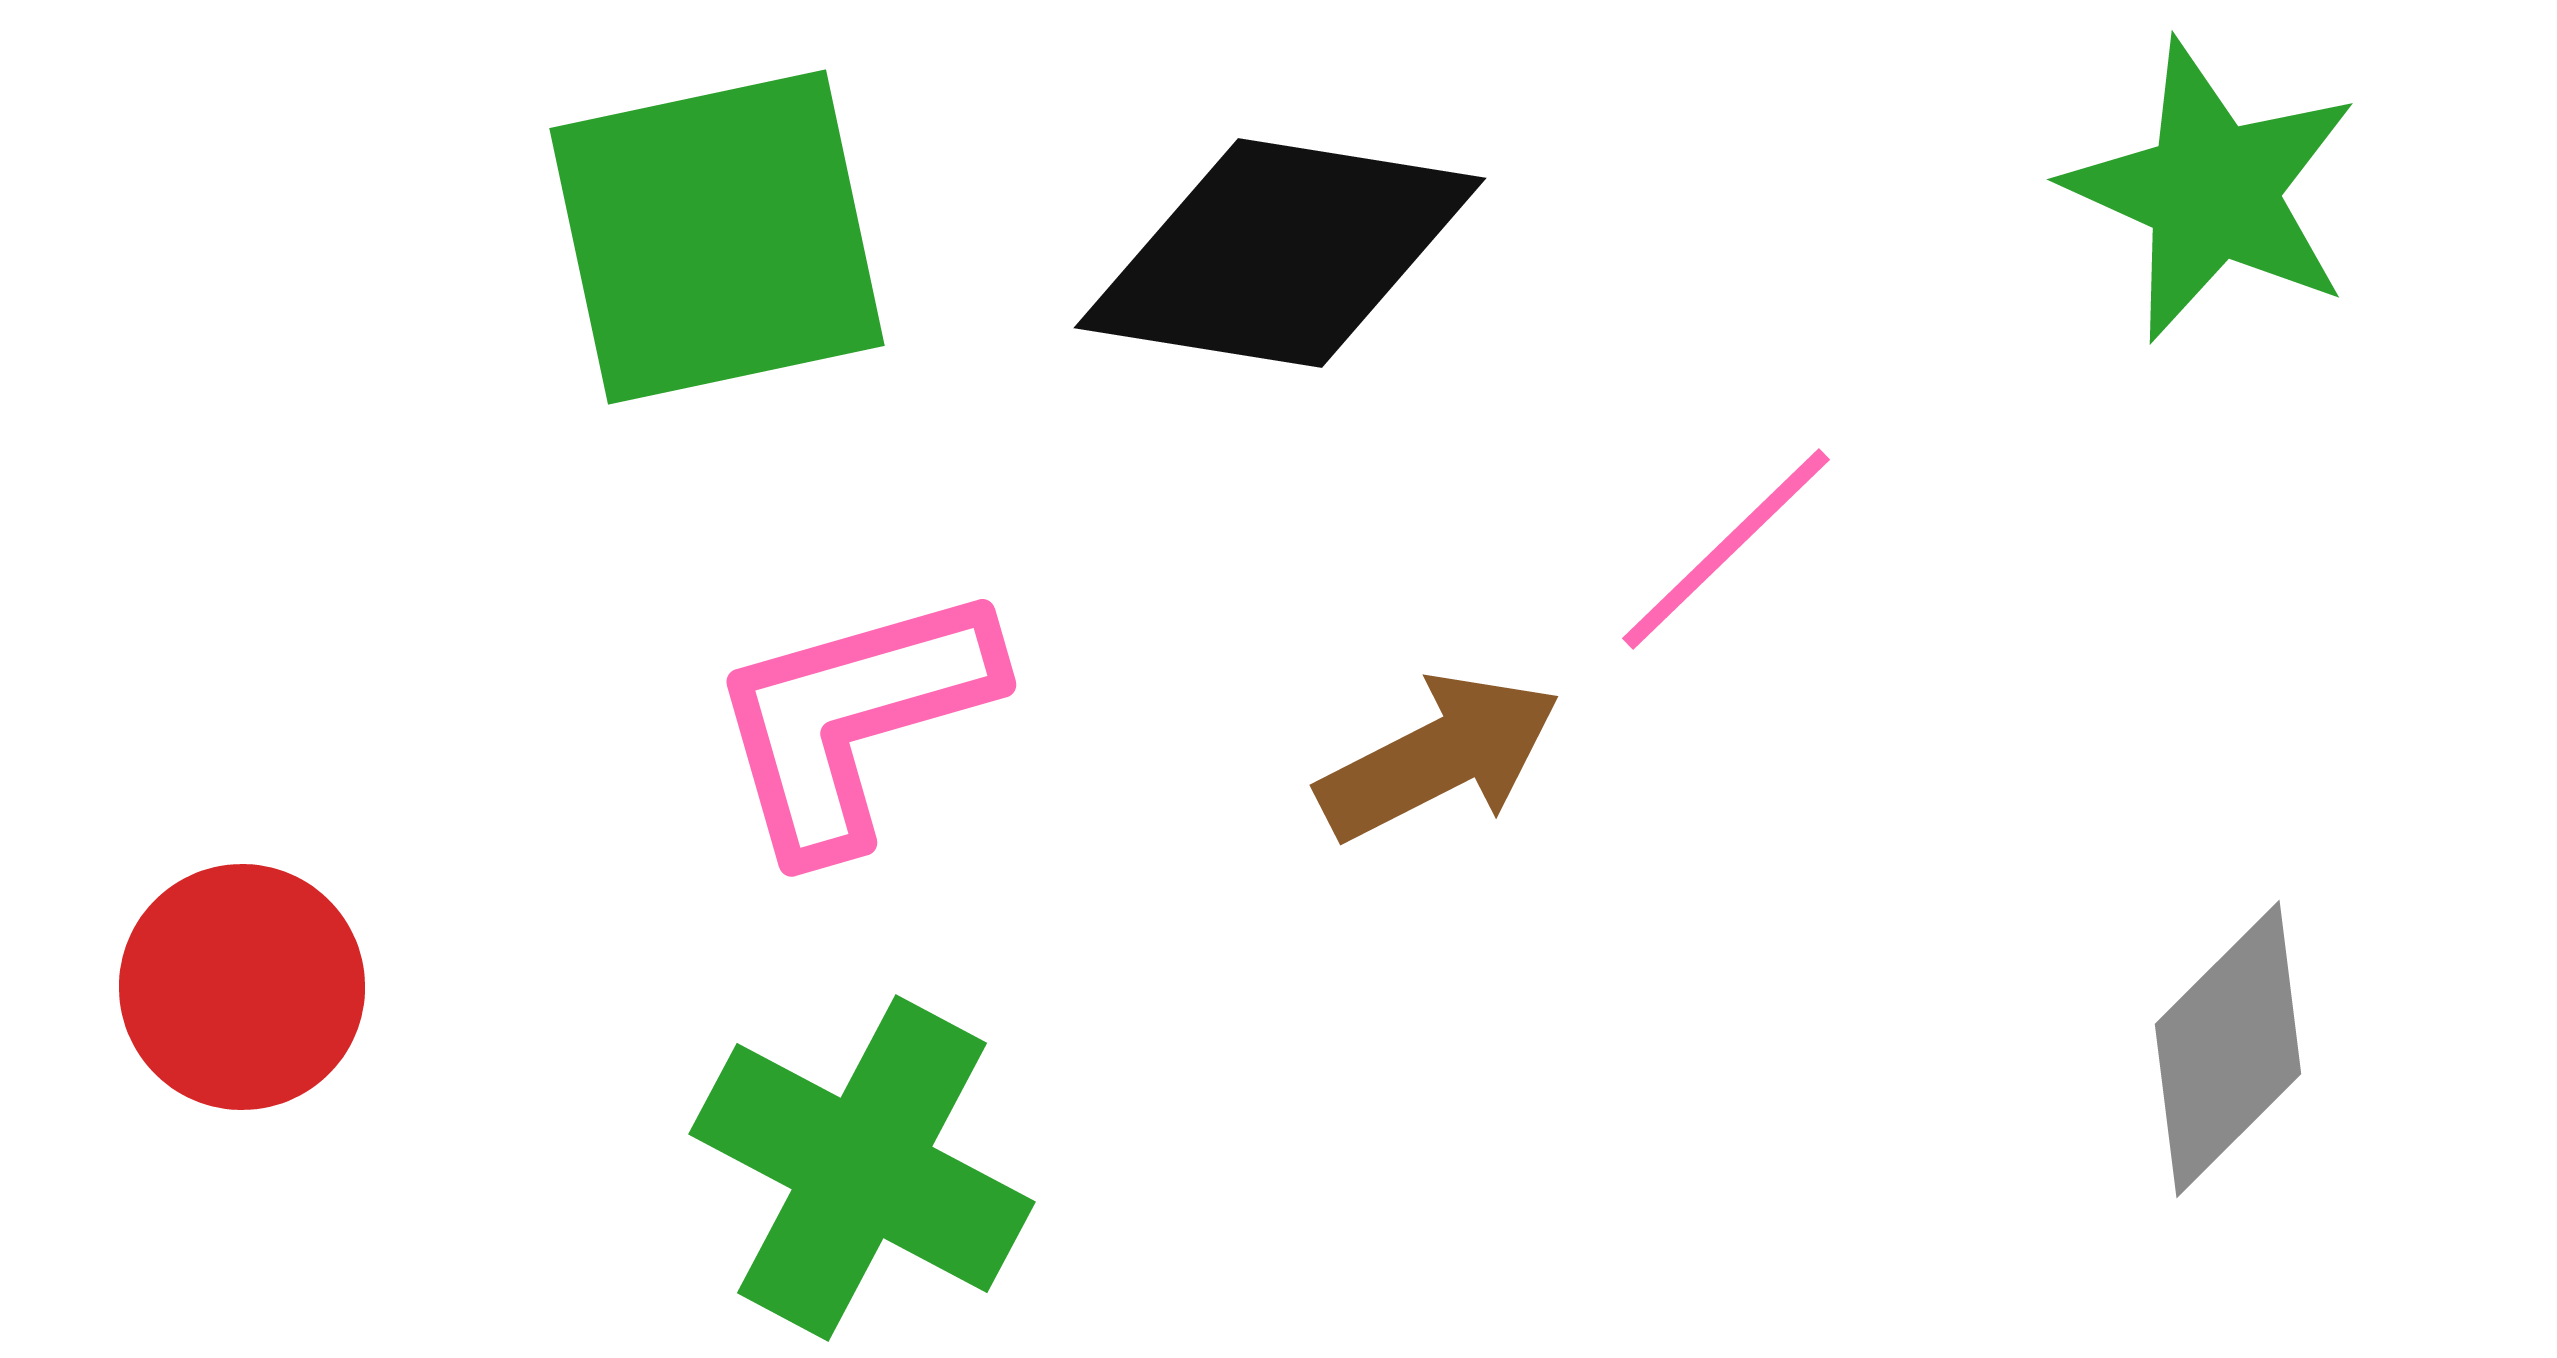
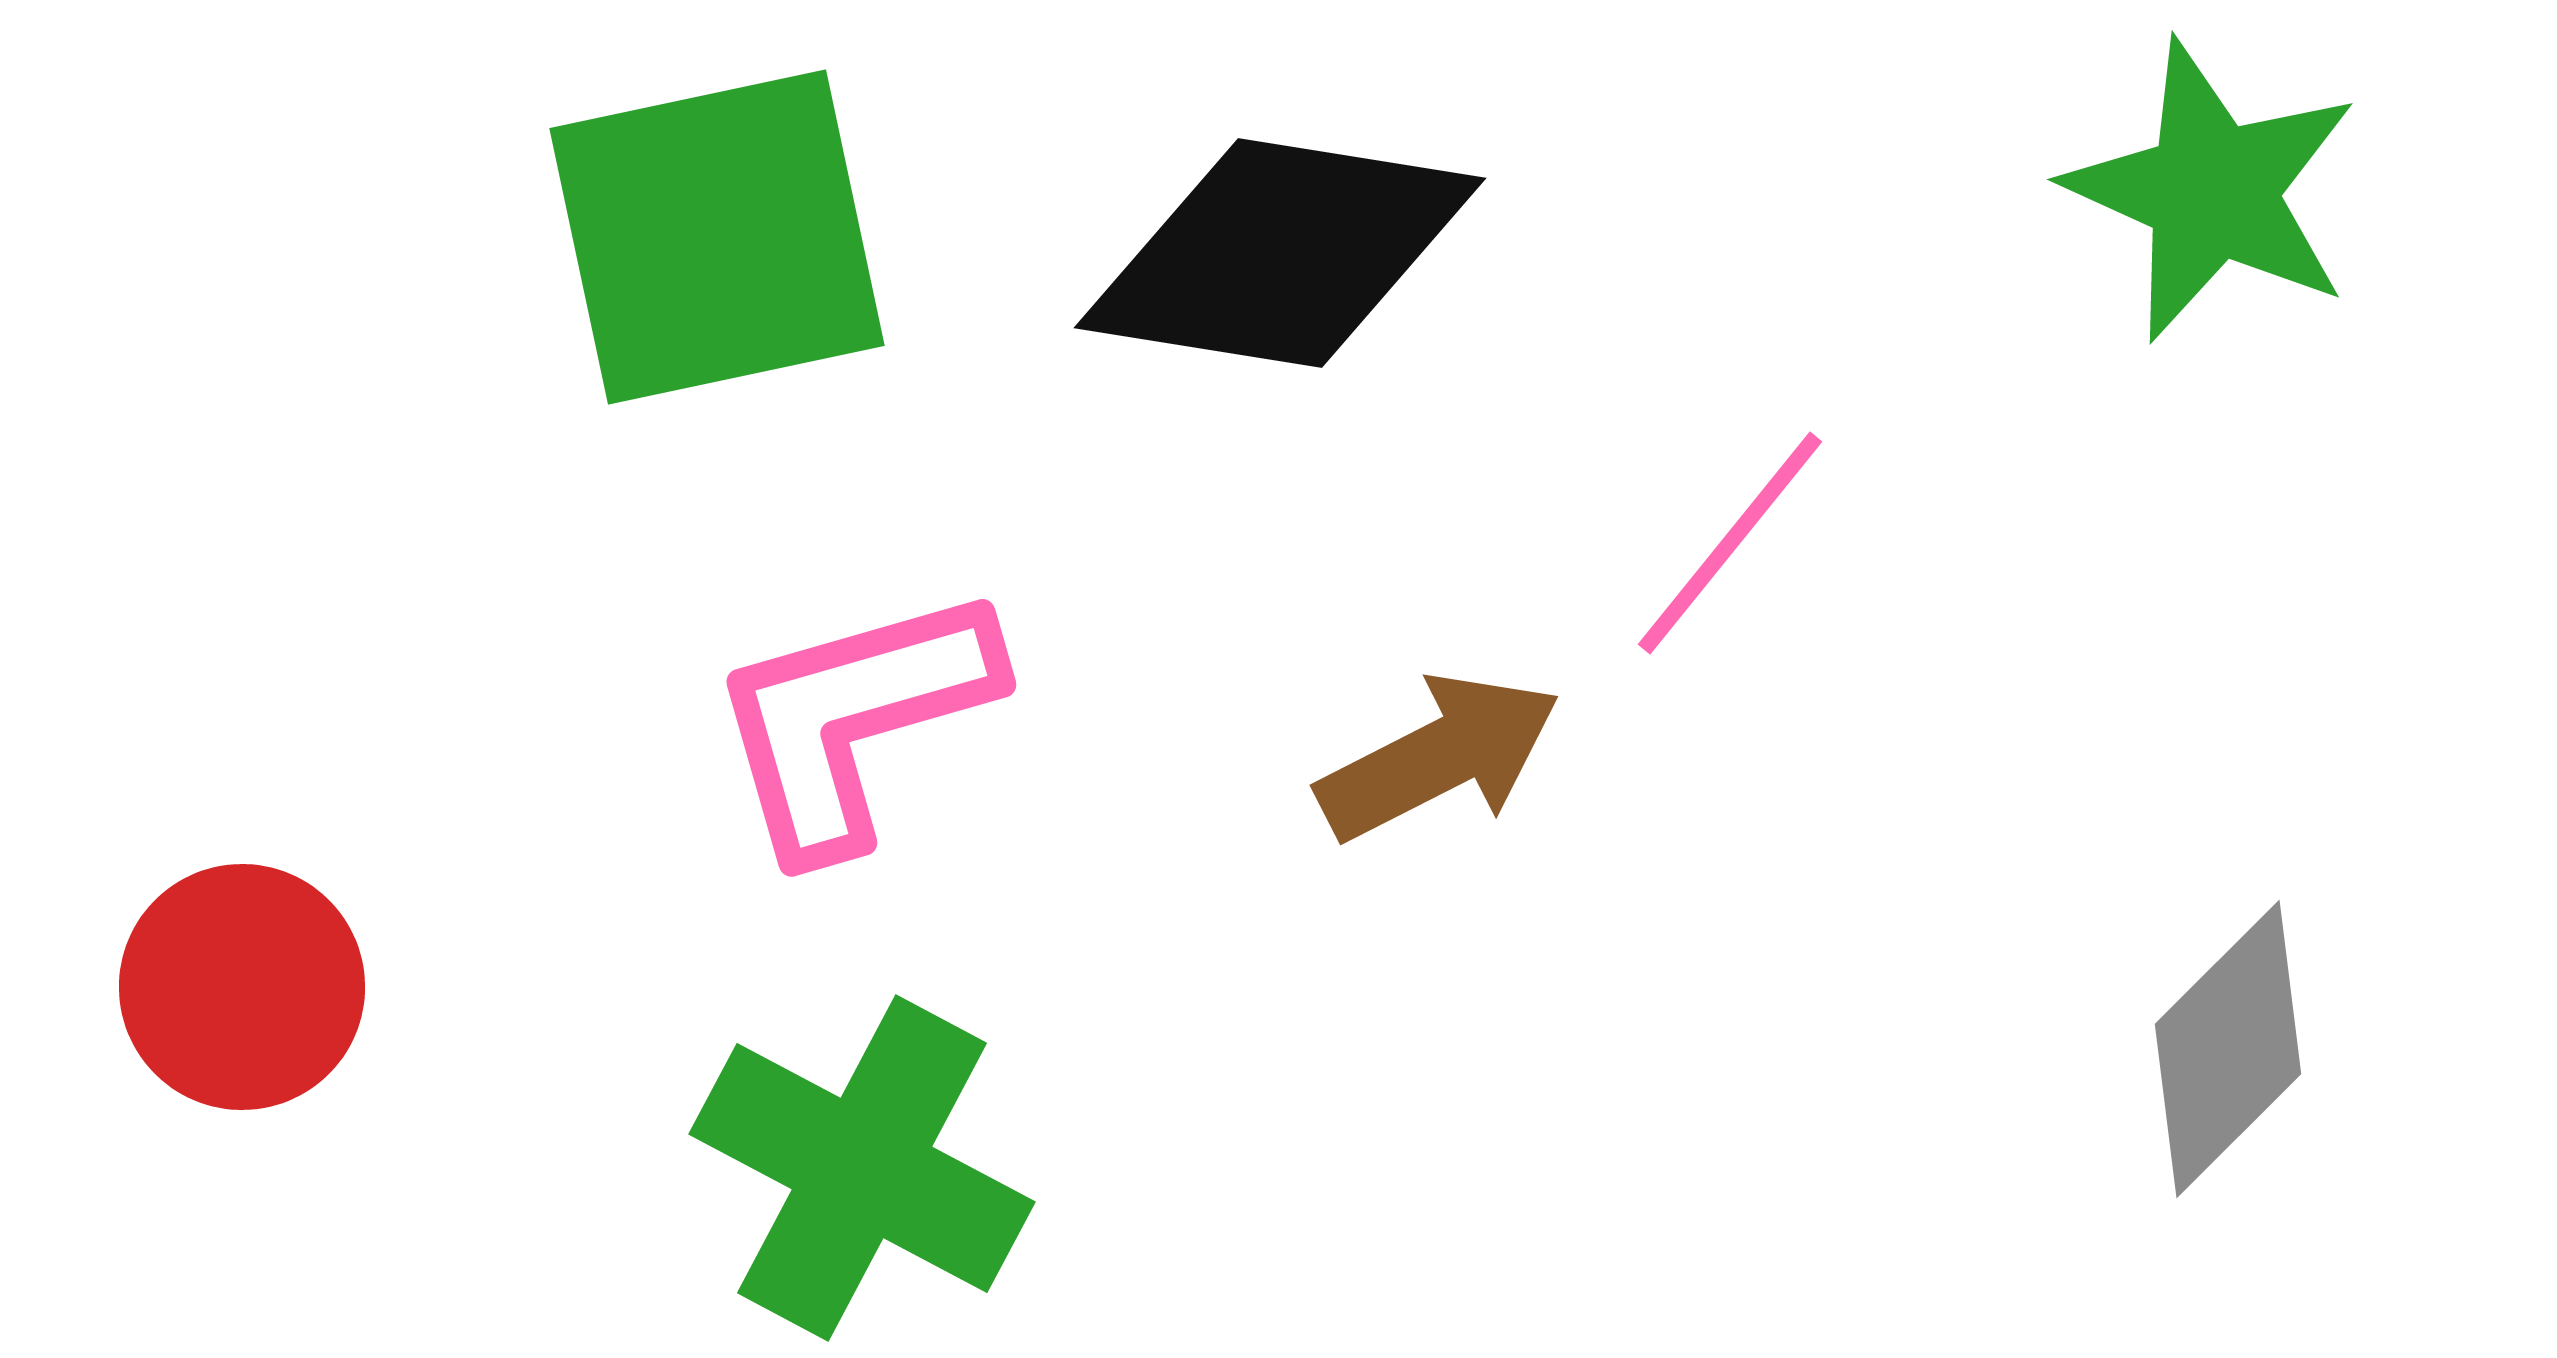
pink line: moved 4 px right, 6 px up; rotated 7 degrees counterclockwise
